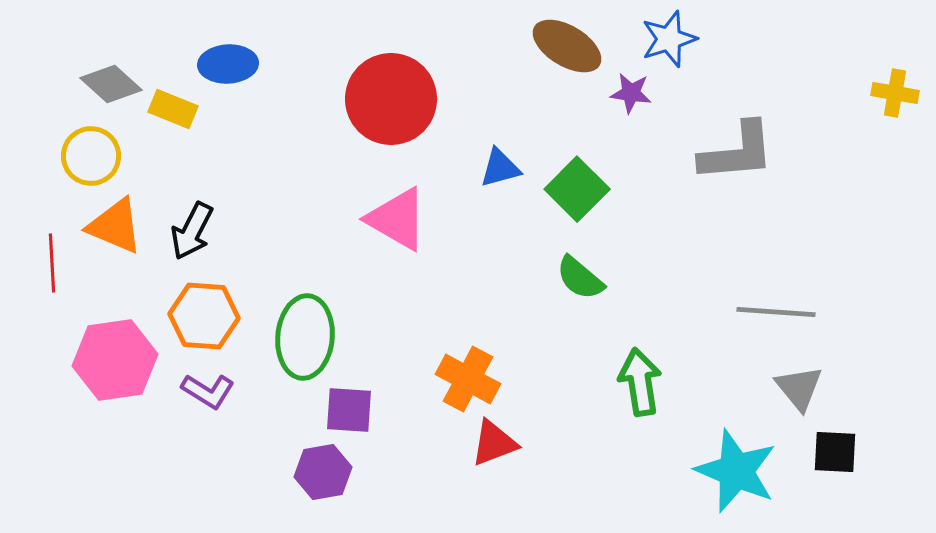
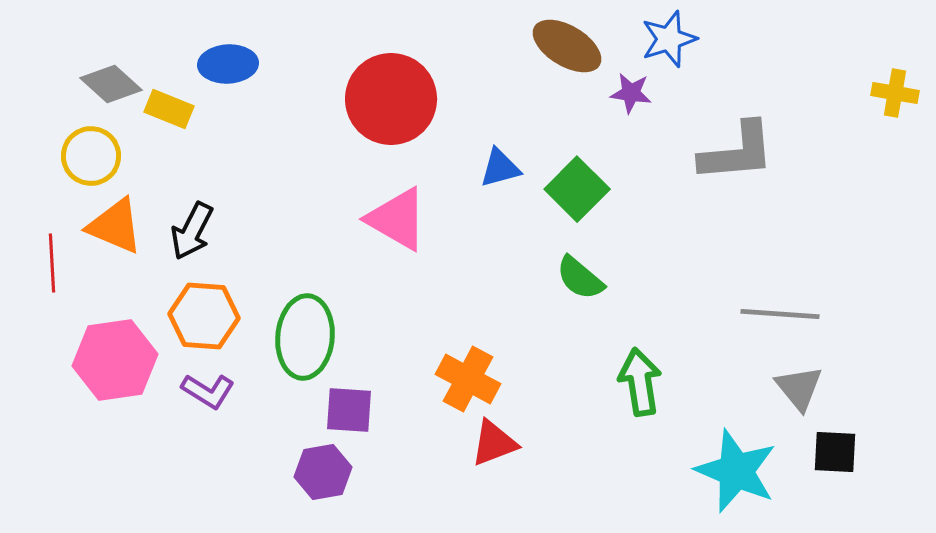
yellow rectangle: moved 4 px left
gray line: moved 4 px right, 2 px down
